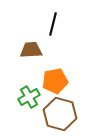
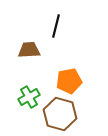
black line: moved 3 px right, 2 px down
brown trapezoid: moved 2 px left
orange pentagon: moved 14 px right
